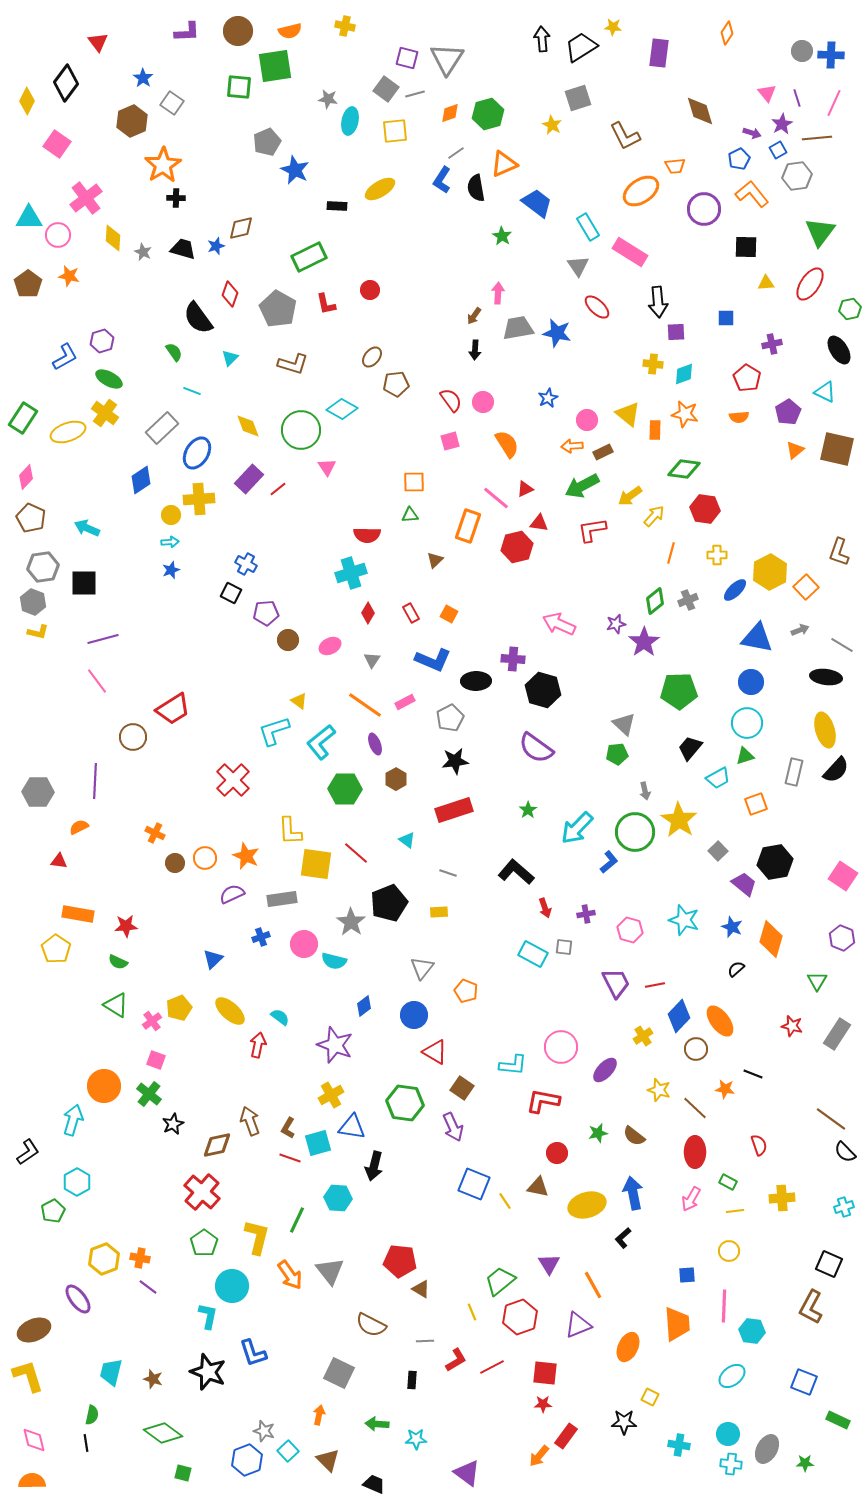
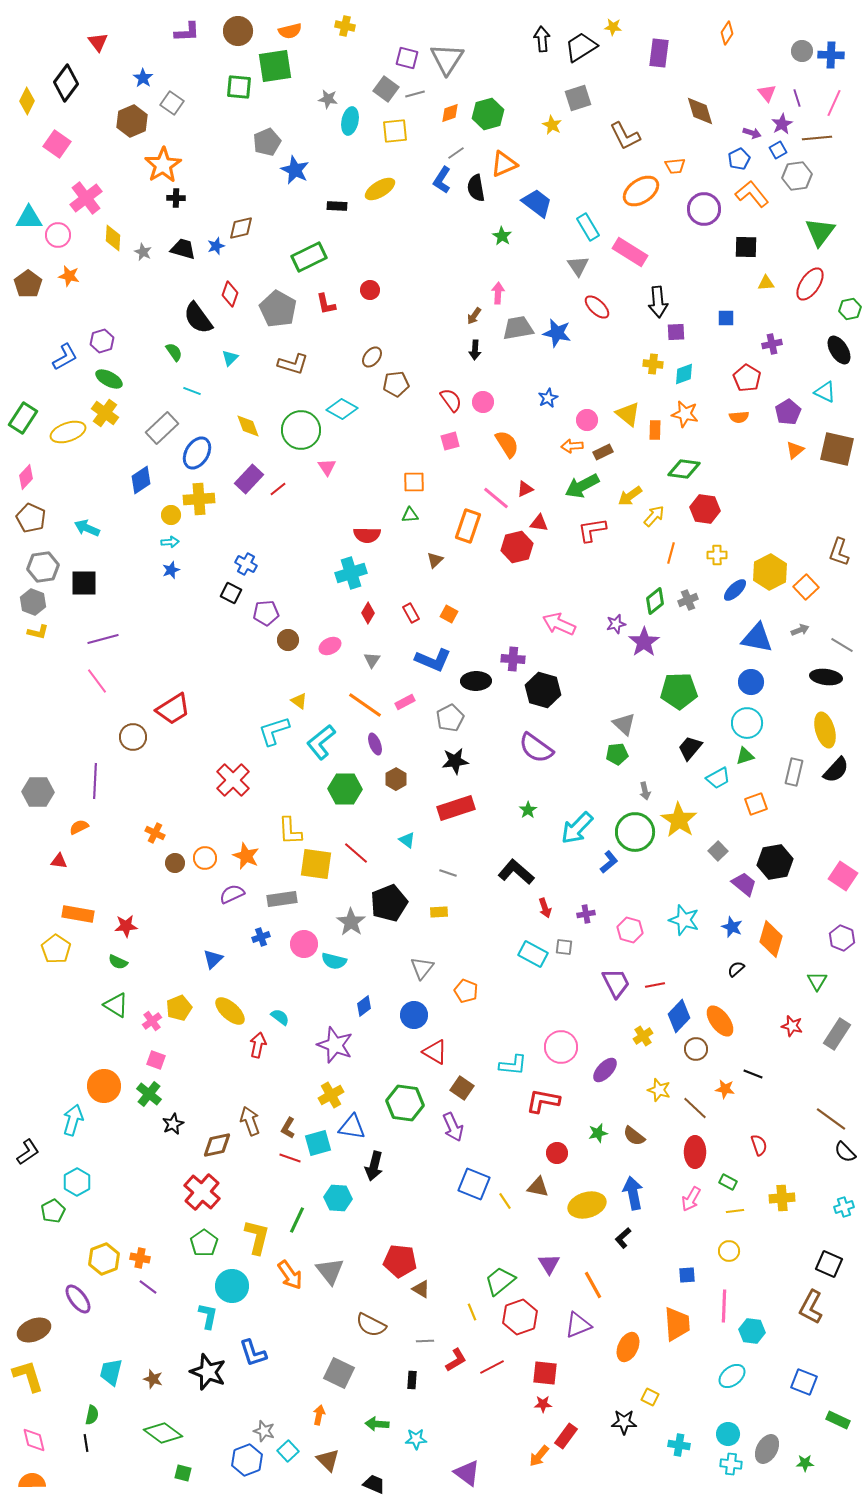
red rectangle at (454, 810): moved 2 px right, 2 px up
